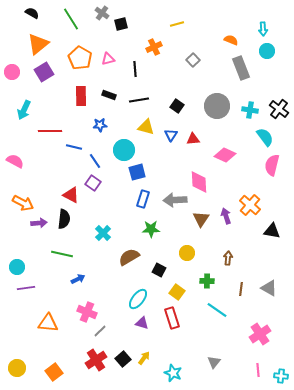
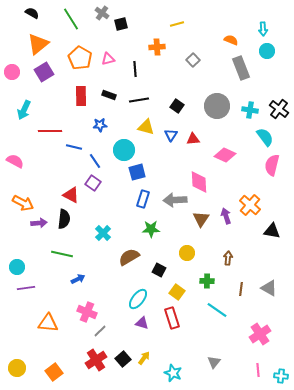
orange cross at (154, 47): moved 3 px right; rotated 21 degrees clockwise
